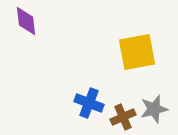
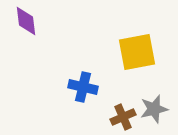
blue cross: moved 6 px left, 16 px up; rotated 8 degrees counterclockwise
